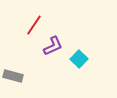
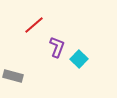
red line: rotated 15 degrees clockwise
purple L-shape: moved 4 px right, 1 px down; rotated 45 degrees counterclockwise
